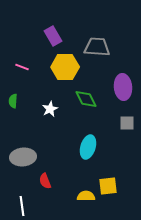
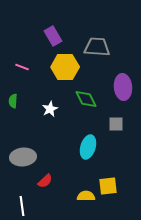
gray square: moved 11 px left, 1 px down
red semicircle: rotated 112 degrees counterclockwise
